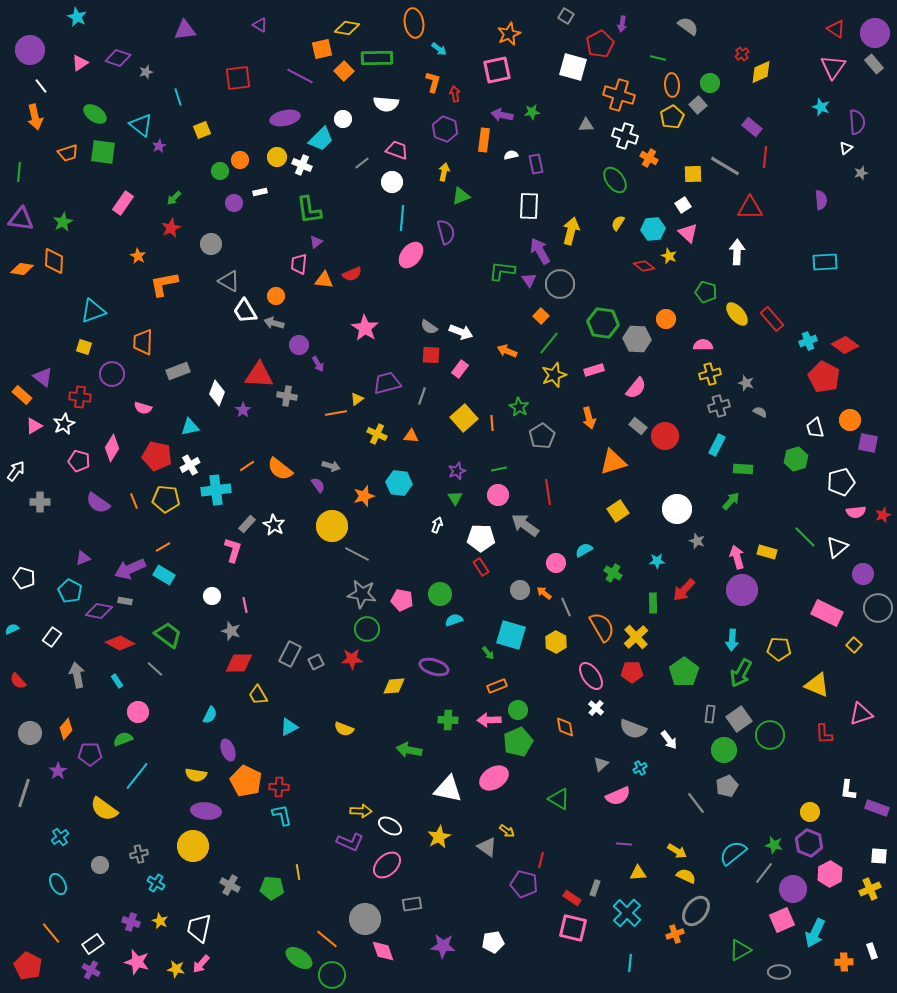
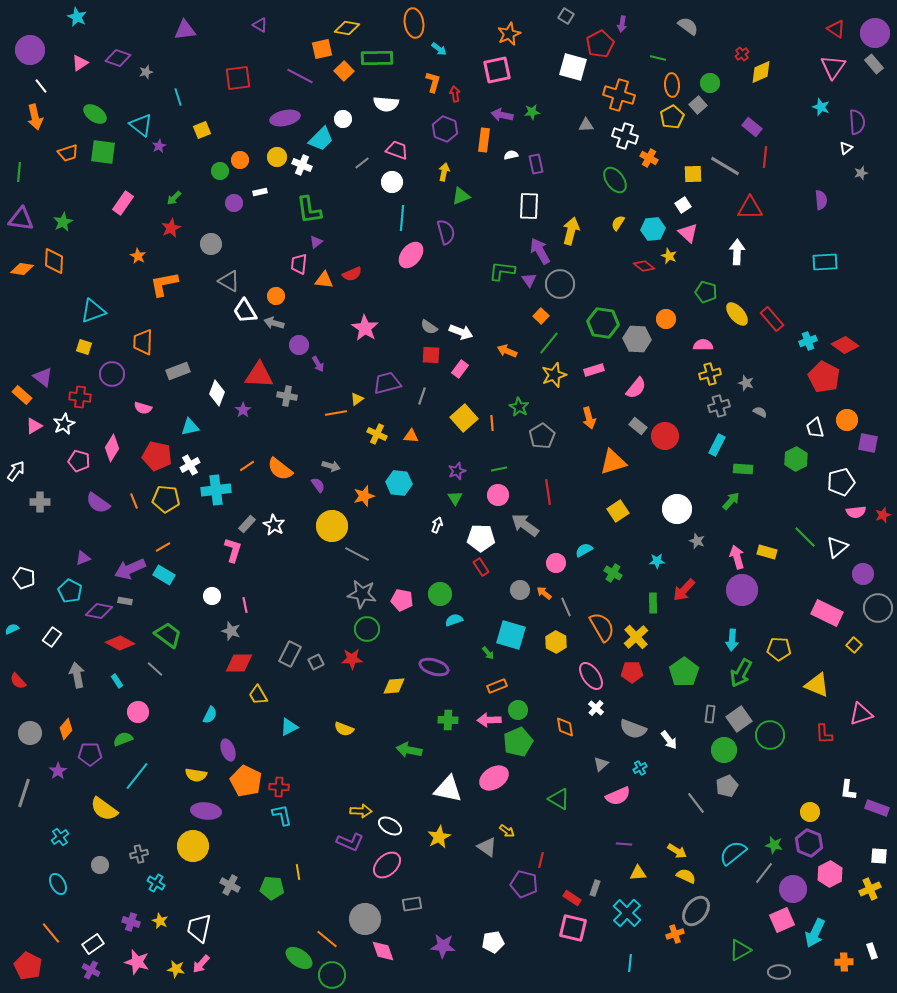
orange circle at (850, 420): moved 3 px left
green hexagon at (796, 459): rotated 10 degrees counterclockwise
